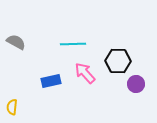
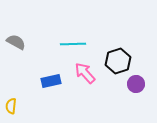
black hexagon: rotated 20 degrees counterclockwise
yellow semicircle: moved 1 px left, 1 px up
